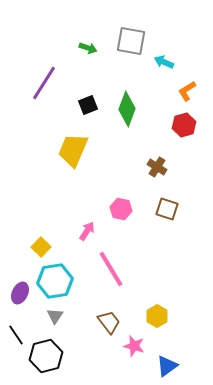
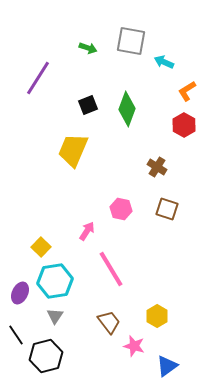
purple line: moved 6 px left, 5 px up
red hexagon: rotated 15 degrees counterclockwise
